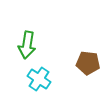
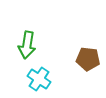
brown pentagon: moved 4 px up
